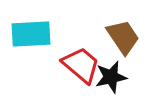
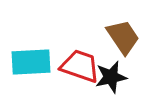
cyan rectangle: moved 28 px down
red trapezoid: moved 1 px left, 1 px down; rotated 21 degrees counterclockwise
